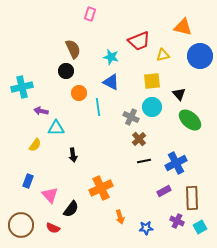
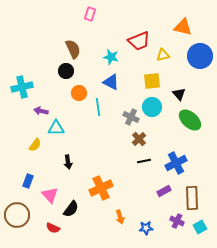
black arrow: moved 5 px left, 7 px down
brown circle: moved 4 px left, 10 px up
